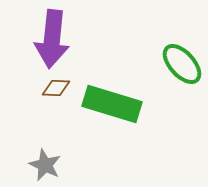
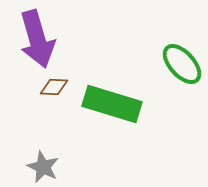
purple arrow: moved 15 px left; rotated 22 degrees counterclockwise
brown diamond: moved 2 px left, 1 px up
gray star: moved 2 px left, 2 px down
